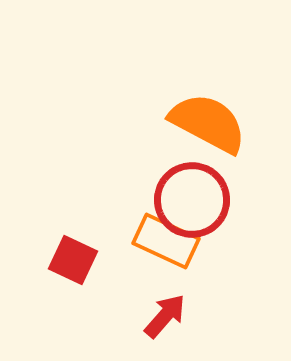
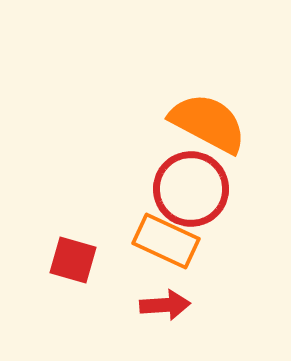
red circle: moved 1 px left, 11 px up
red square: rotated 9 degrees counterclockwise
red arrow: moved 11 px up; rotated 45 degrees clockwise
